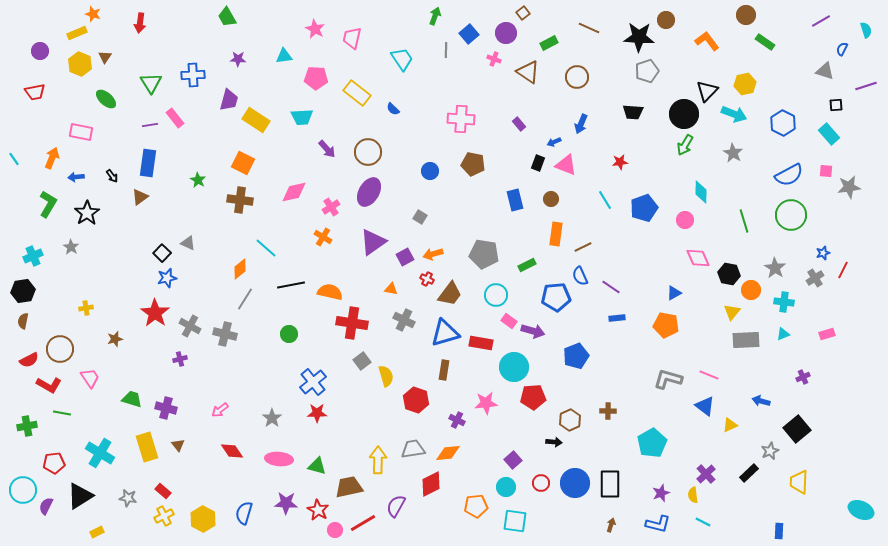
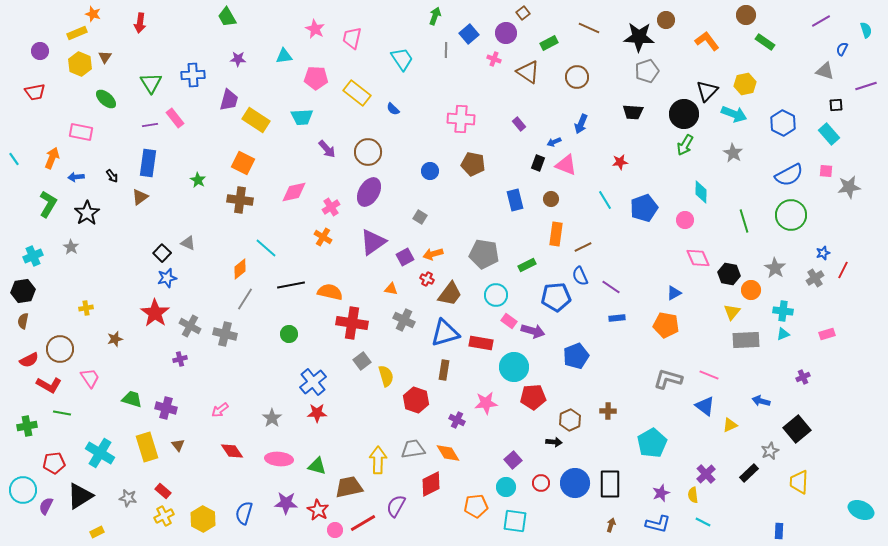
cyan cross at (784, 302): moved 1 px left, 9 px down
orange diamond at (448, 453): rotated 65 degrees clockwise
